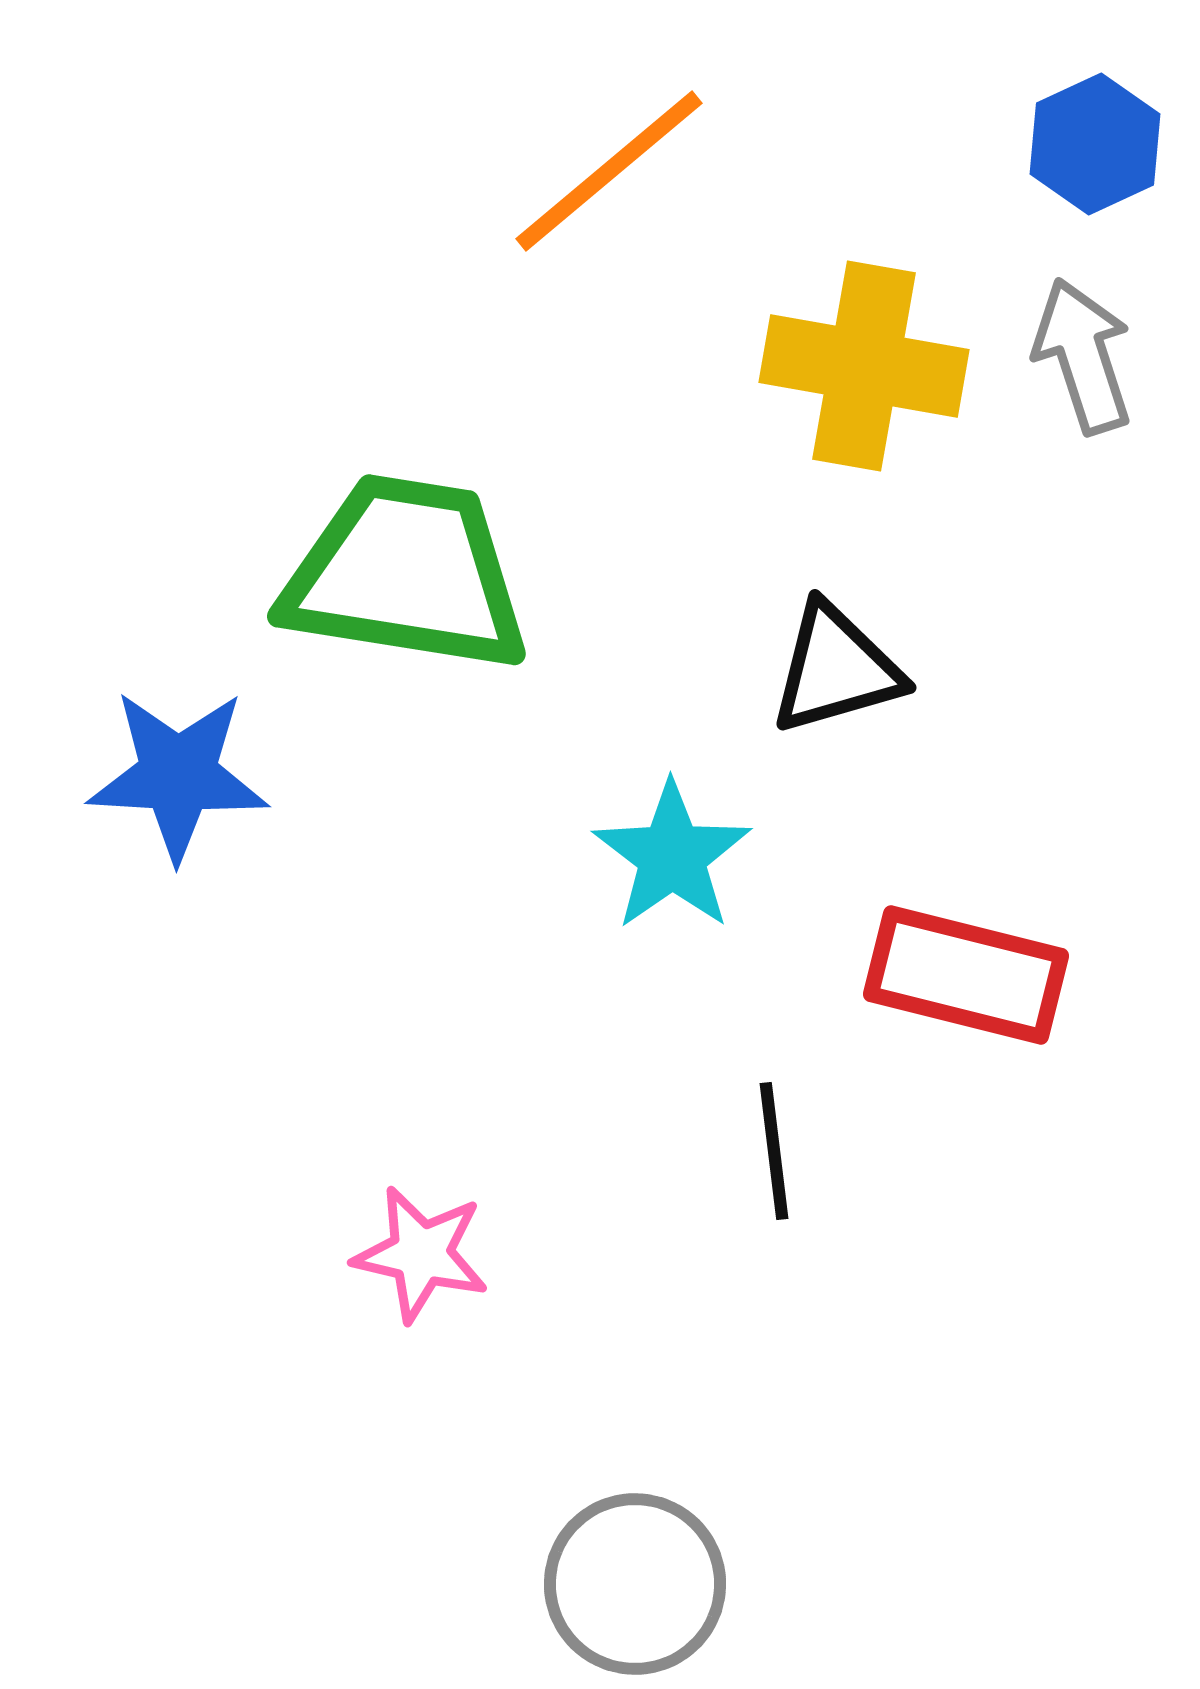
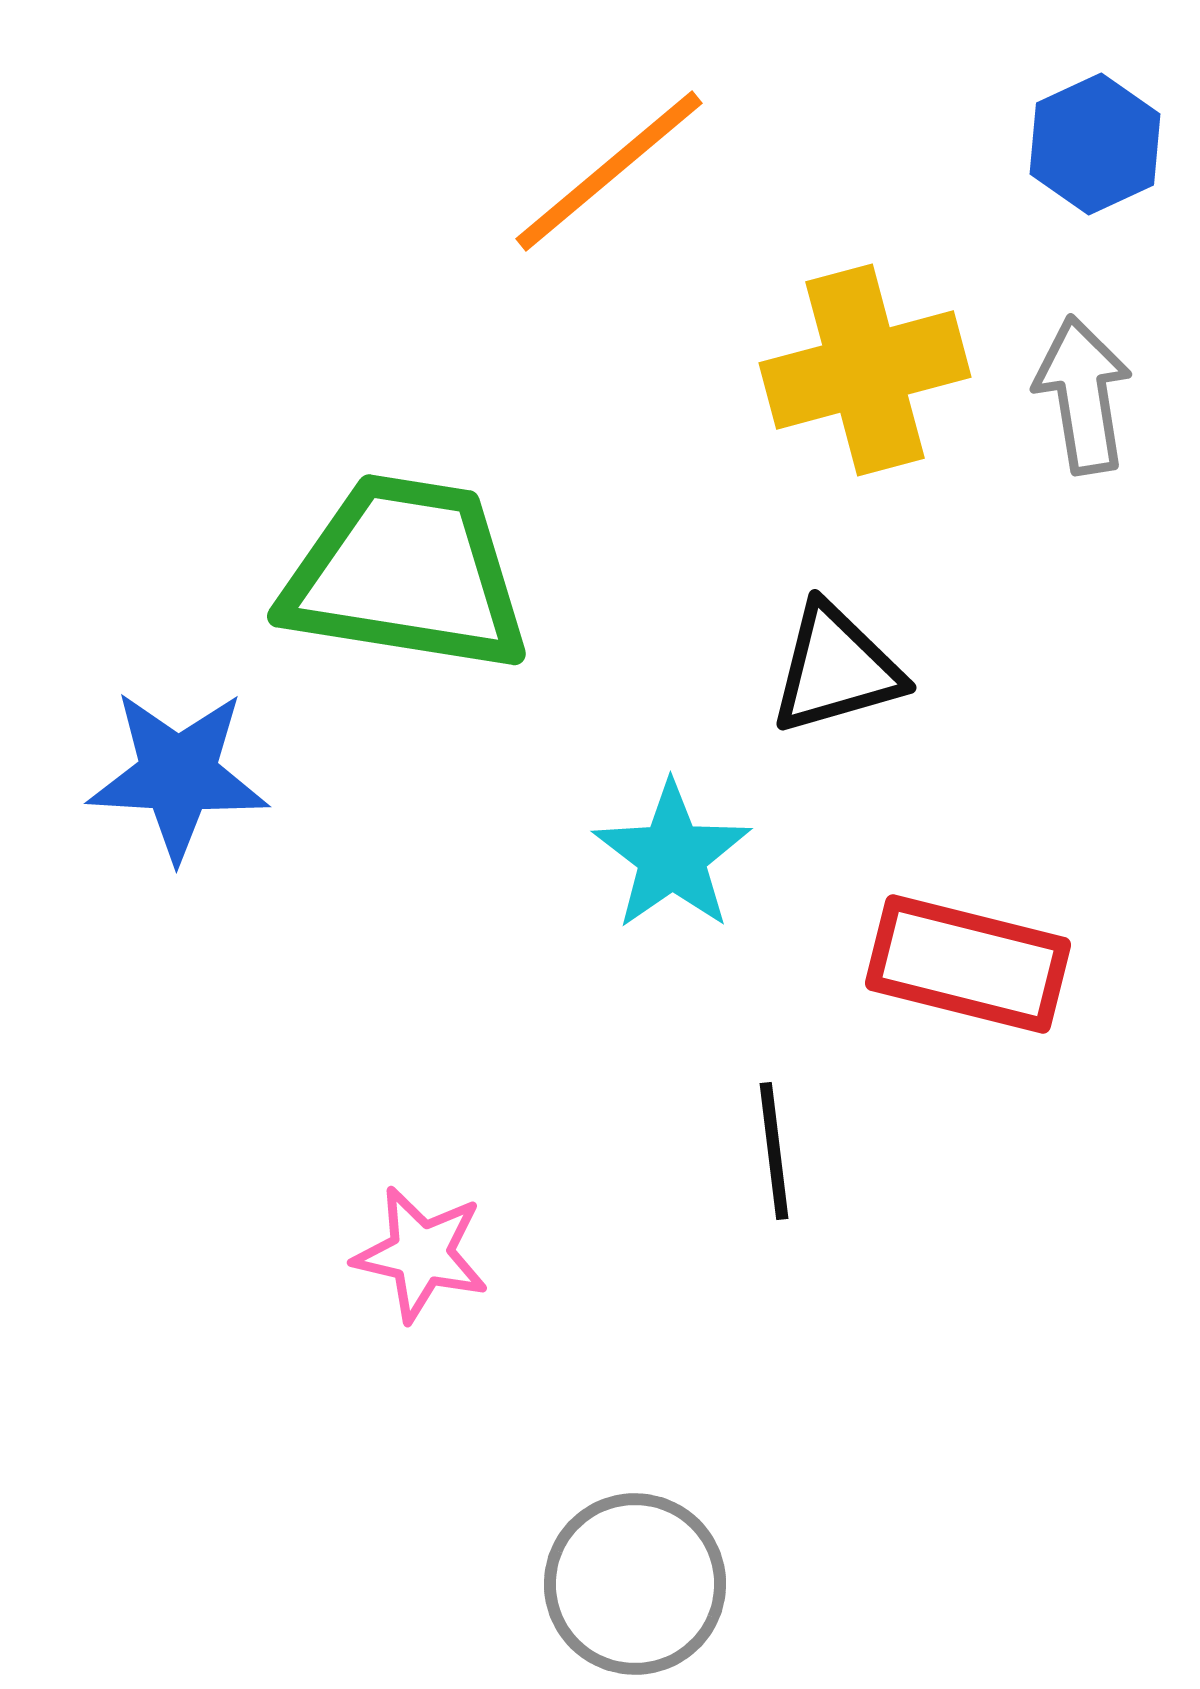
gray arrow: moved 39 px down; rotated 9 degrees clockwise
yellow cross: moved 1 px right, 4 px down; rotated 25 degrees counterclockwise
red rectangle: moved 2 px right, 11 px up
